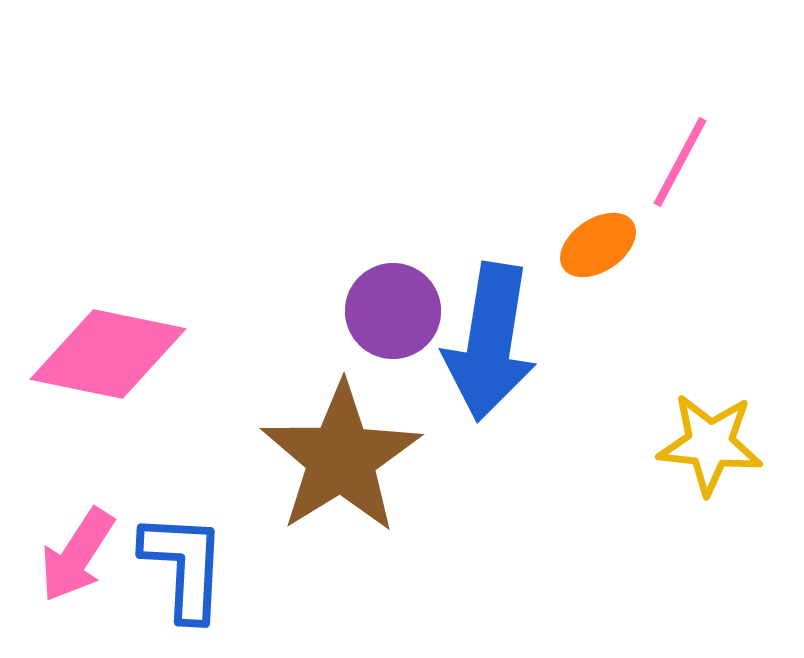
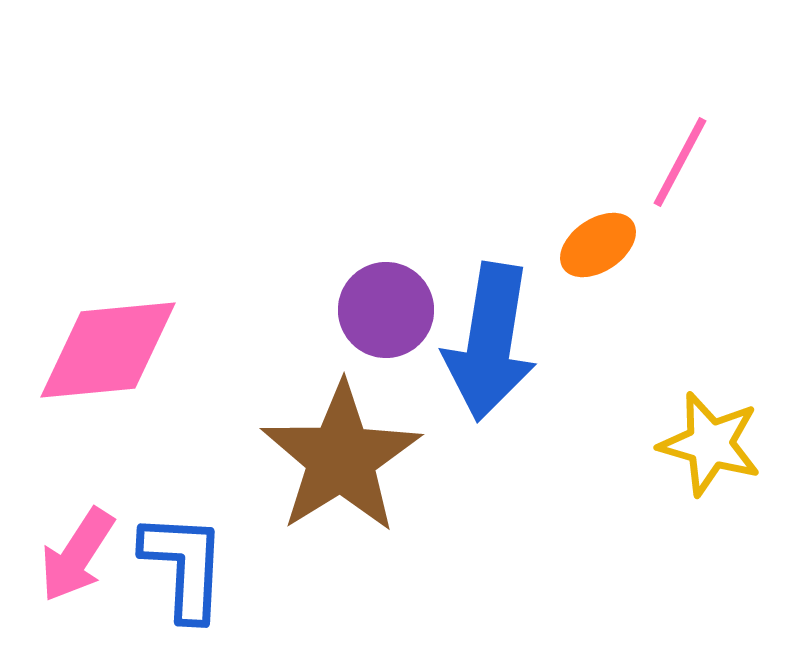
purple circle: moved 7 px left, 1 px up
pink diamond: moved 4 px up; rotated 17 degrees counterclockwise
yellow star: rotated 10 degrees clockwise
